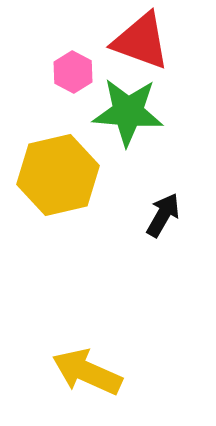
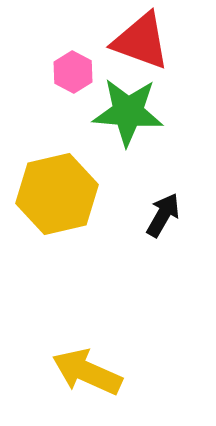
yellow hexagon: moved 1 px left, 19 px down
